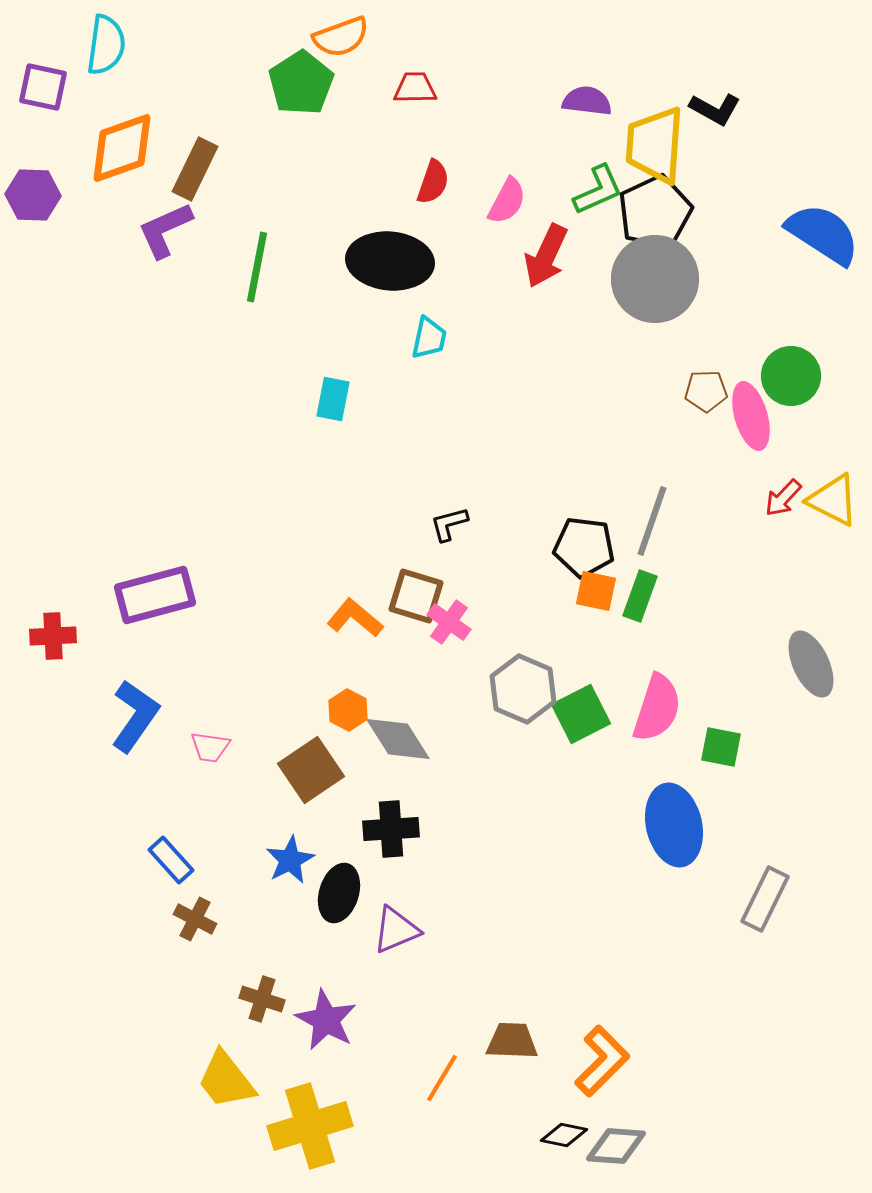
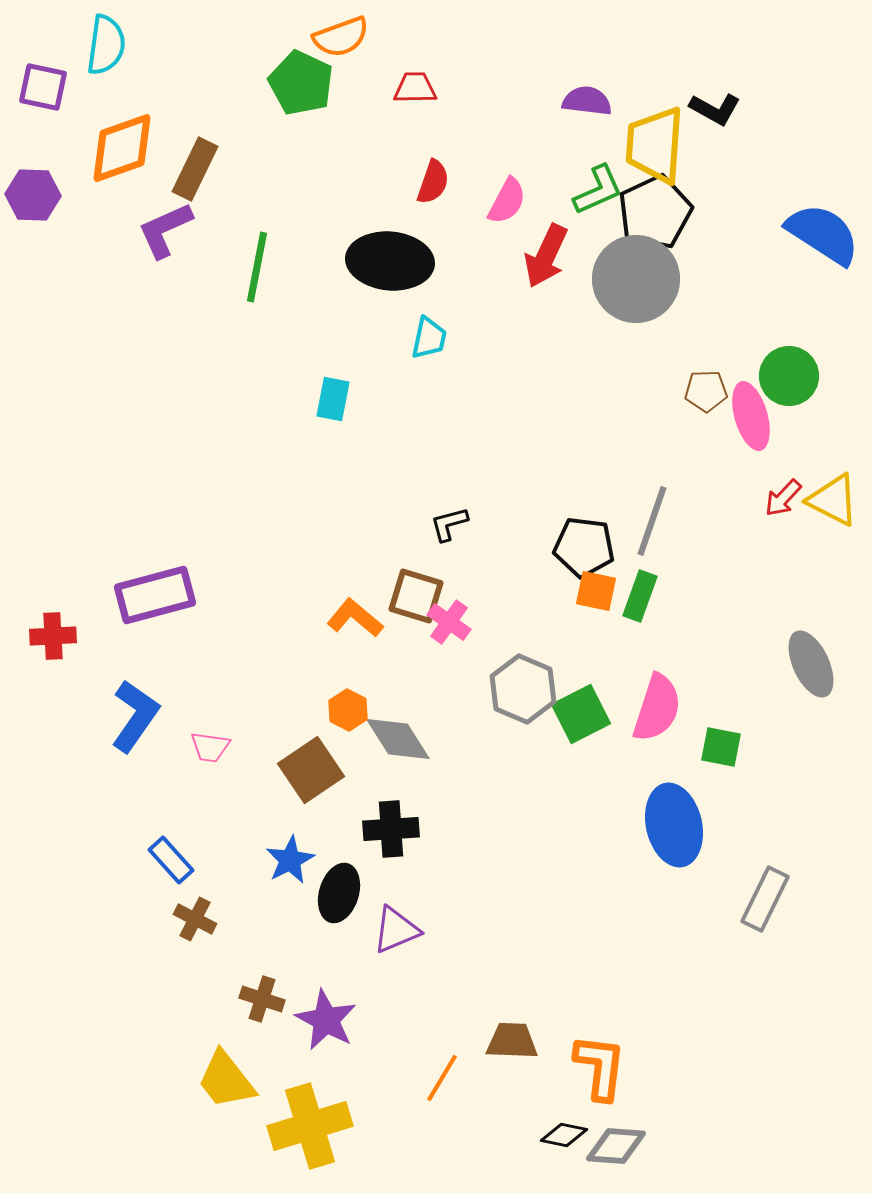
green pentagon at (301, 83): rotated 14 degrees counterclockwise
gray circle at (655, 279): moved 19 px left
green circle at (791, 376): moved 2 px left
orange L-shape at (602, 1061): moved 2 px left, 6 px down; rotated 38 degrees counterclockwise
